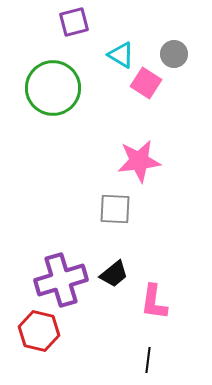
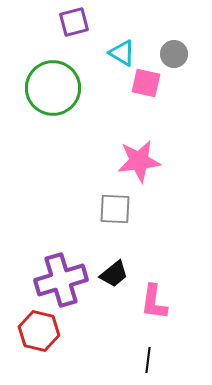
cyan triangle: moved 1 px right, 2 px up
pink square: rotated 20 degrees counterclockwise
